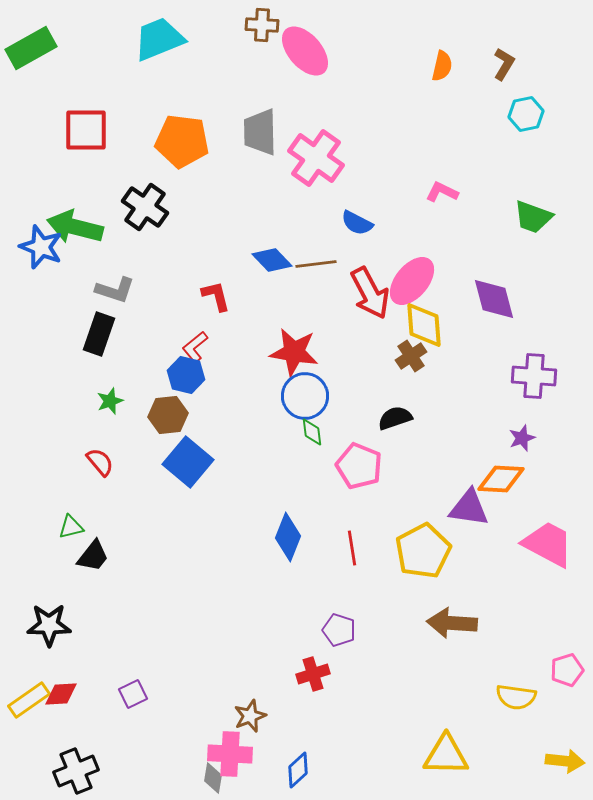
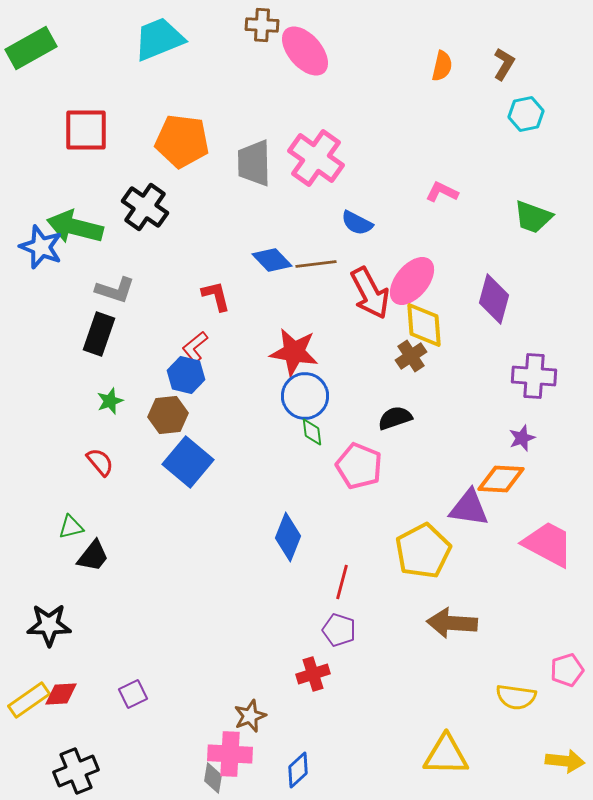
gray trapezoid at (260, 132): moved 6 px left, 31 px down
purple diamond at (494, 299): rotated 30 degrees clockwise
red line at (352, 548): moved 10 px left, 34 px down; rotated 24 degrees clockwise
